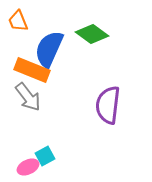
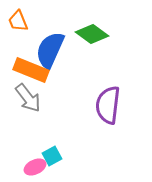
blue semicircle: moved 1 px right, 1 px down
orange rectangle: moved 1 px left
gray arrow: moved 1 px down
cyan square: moved 7 px right
pink ellipse: moved 7 px right
